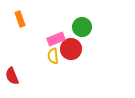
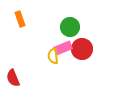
green circle: moved 12 px left
pink rectangle: moved 7 px right, 9 px down
red circle: moved 11 px right
red semicircle: moved 1 px right, 2 px down
